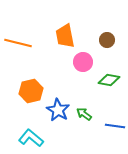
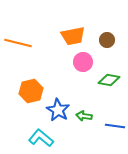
orange trapezoid: moved 8 px right; rotated 90 degrees counterclockwise
green arrow: moved 2 px down; rotated 28 degrees counterclockwise
cyan L-shape: moved 10 px right
